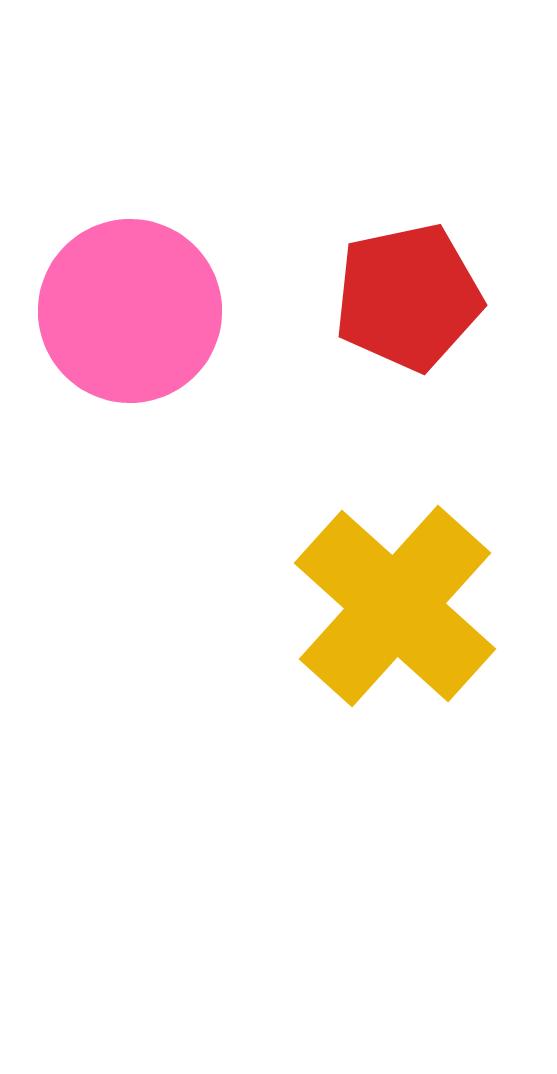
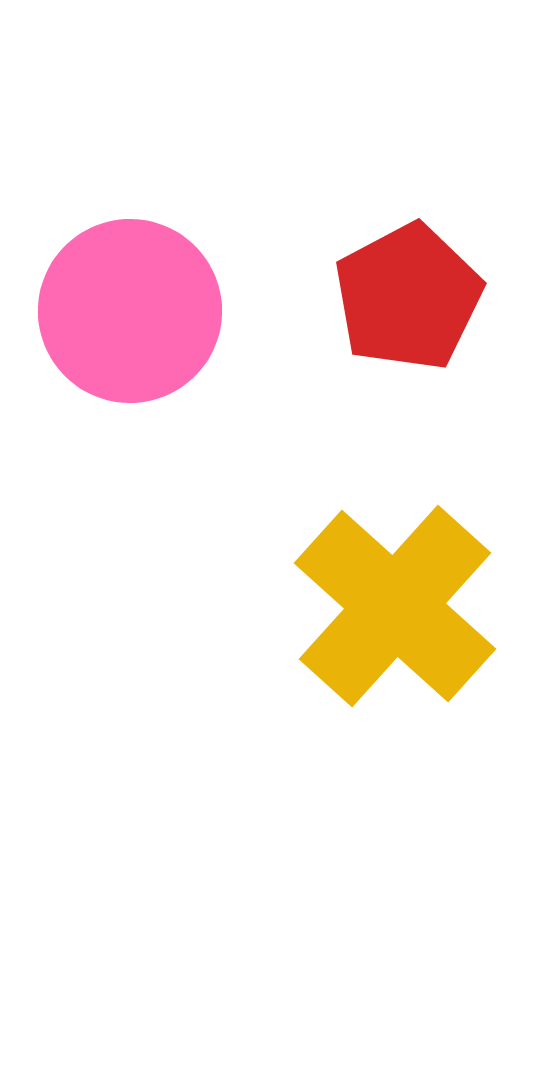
red pentagon: rotated 16 degrees counterclockwise
